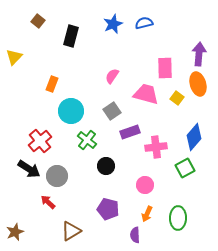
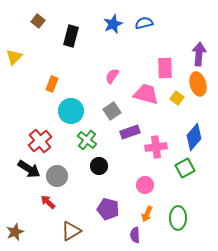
black circle: moved 7 px left
